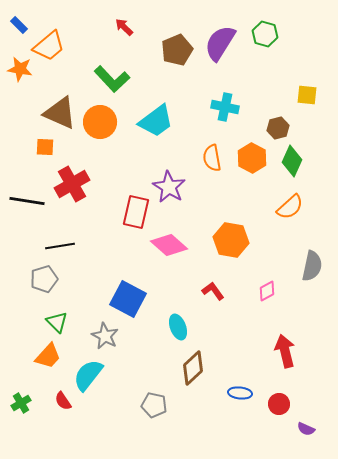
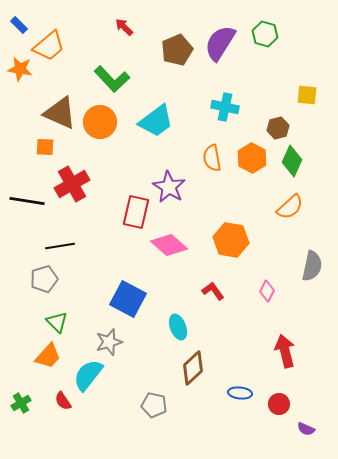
pink diamond at (267, 291): rotated 35 degrees counterclockwise
gray star at (105, 336): moved 4 px right, 6 px down; rotated 28 degrees clockwise
